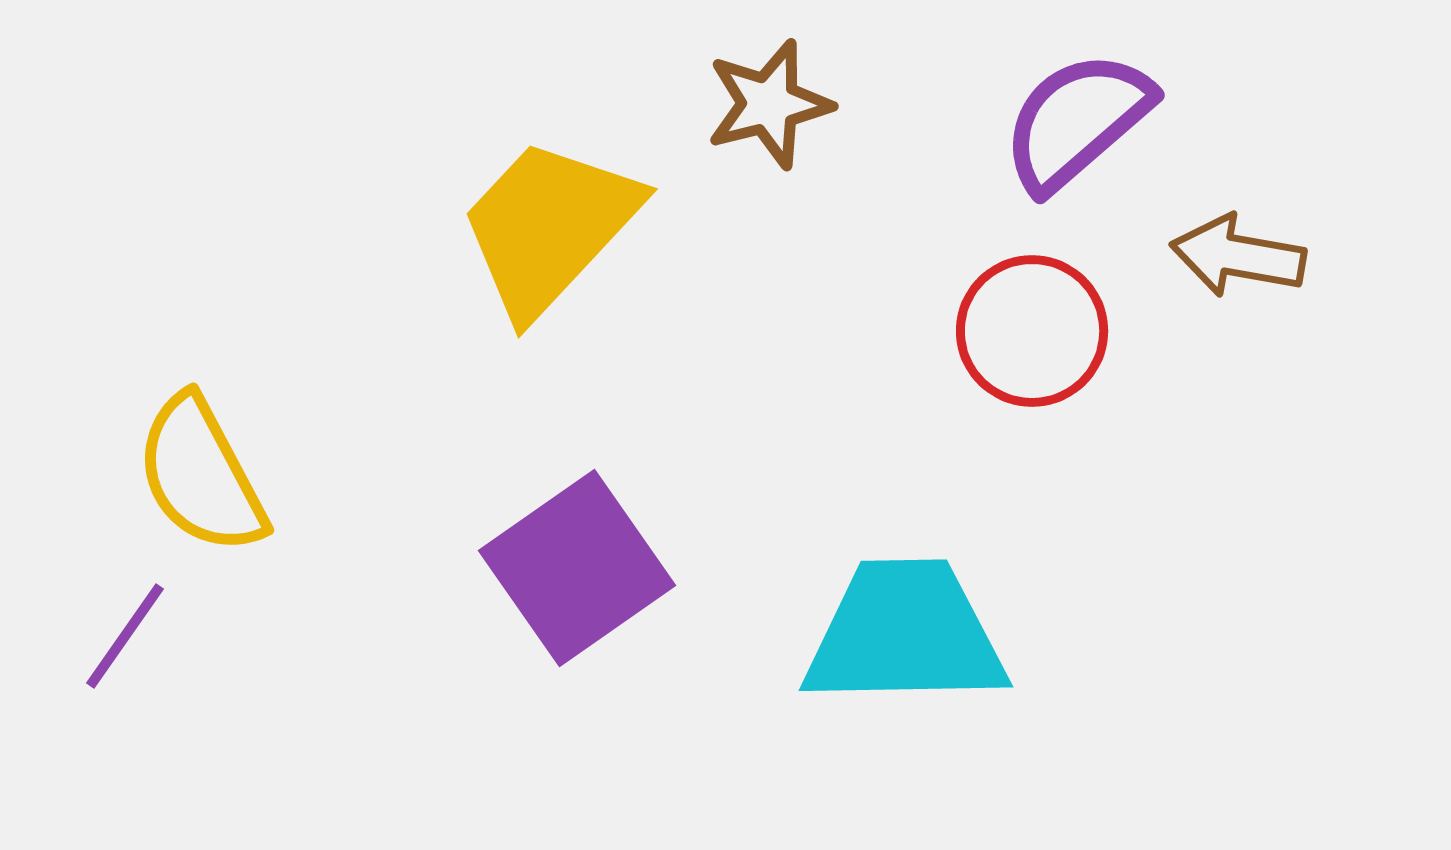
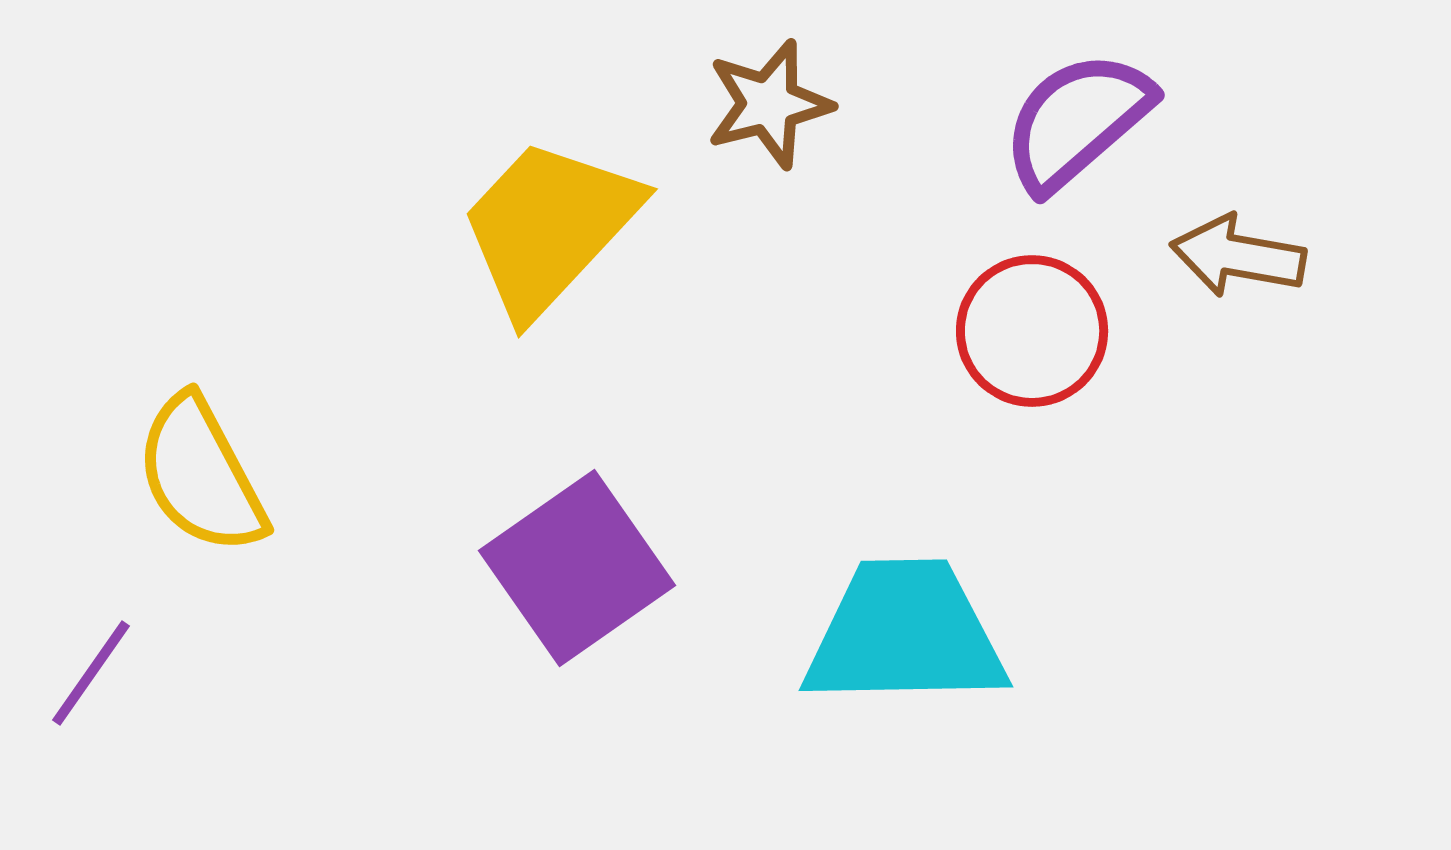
purple line: moved 34 px left, 37 px down
